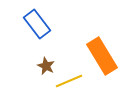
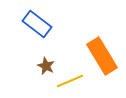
blue rectangle: rotated 16 degrees counterclockwise
yellow line: moved 1 px right
